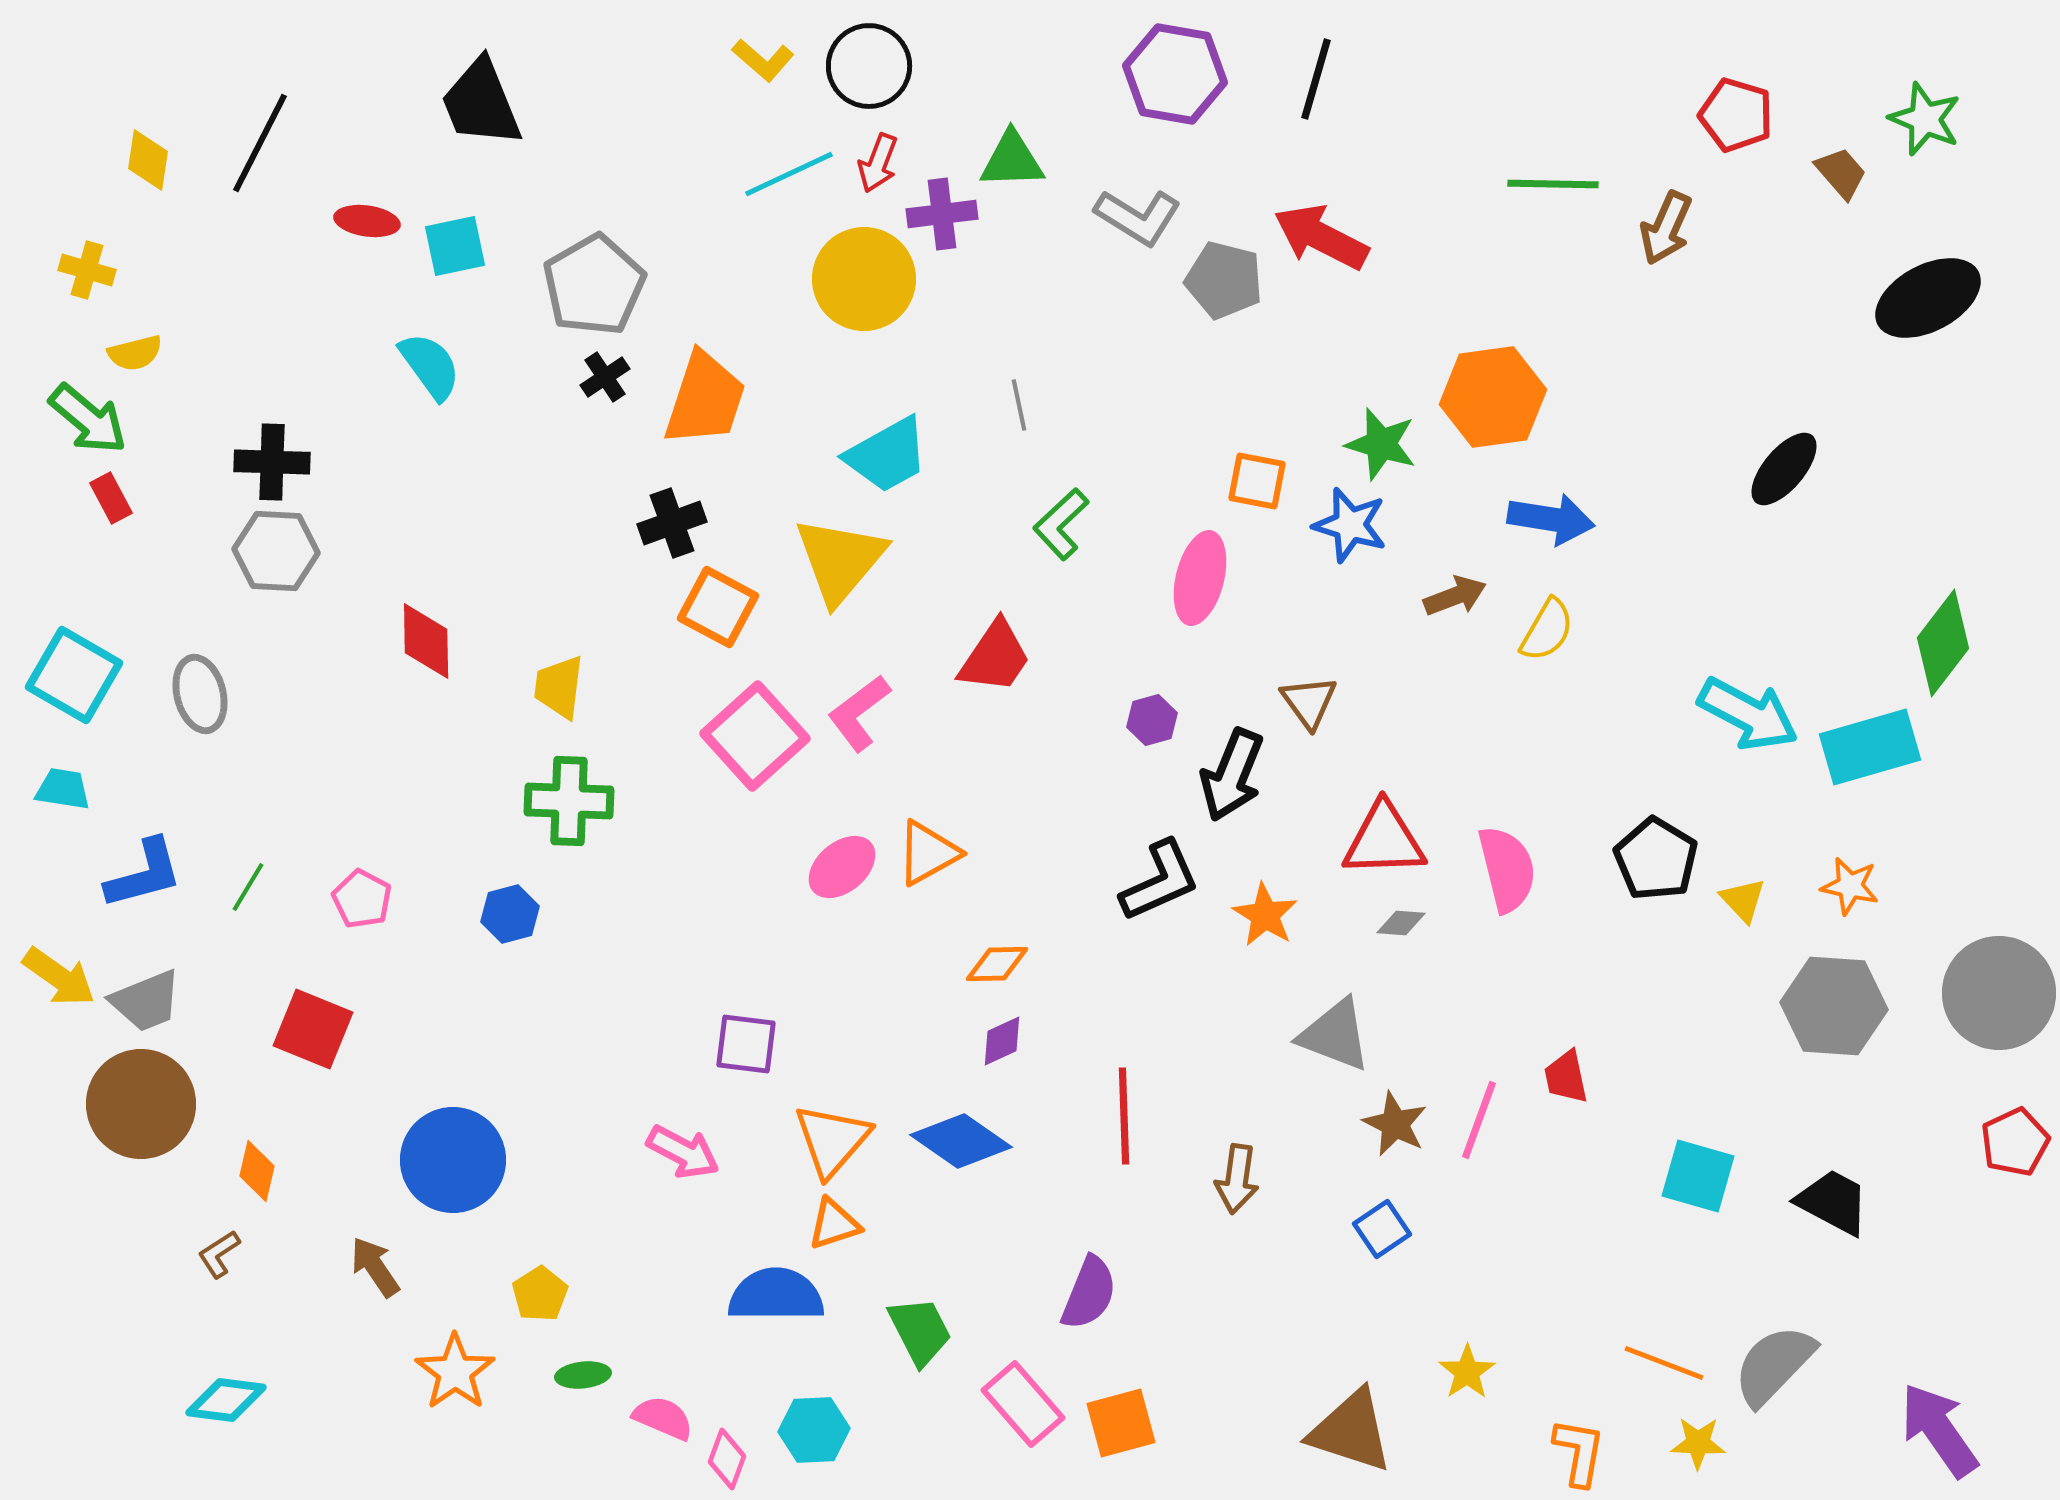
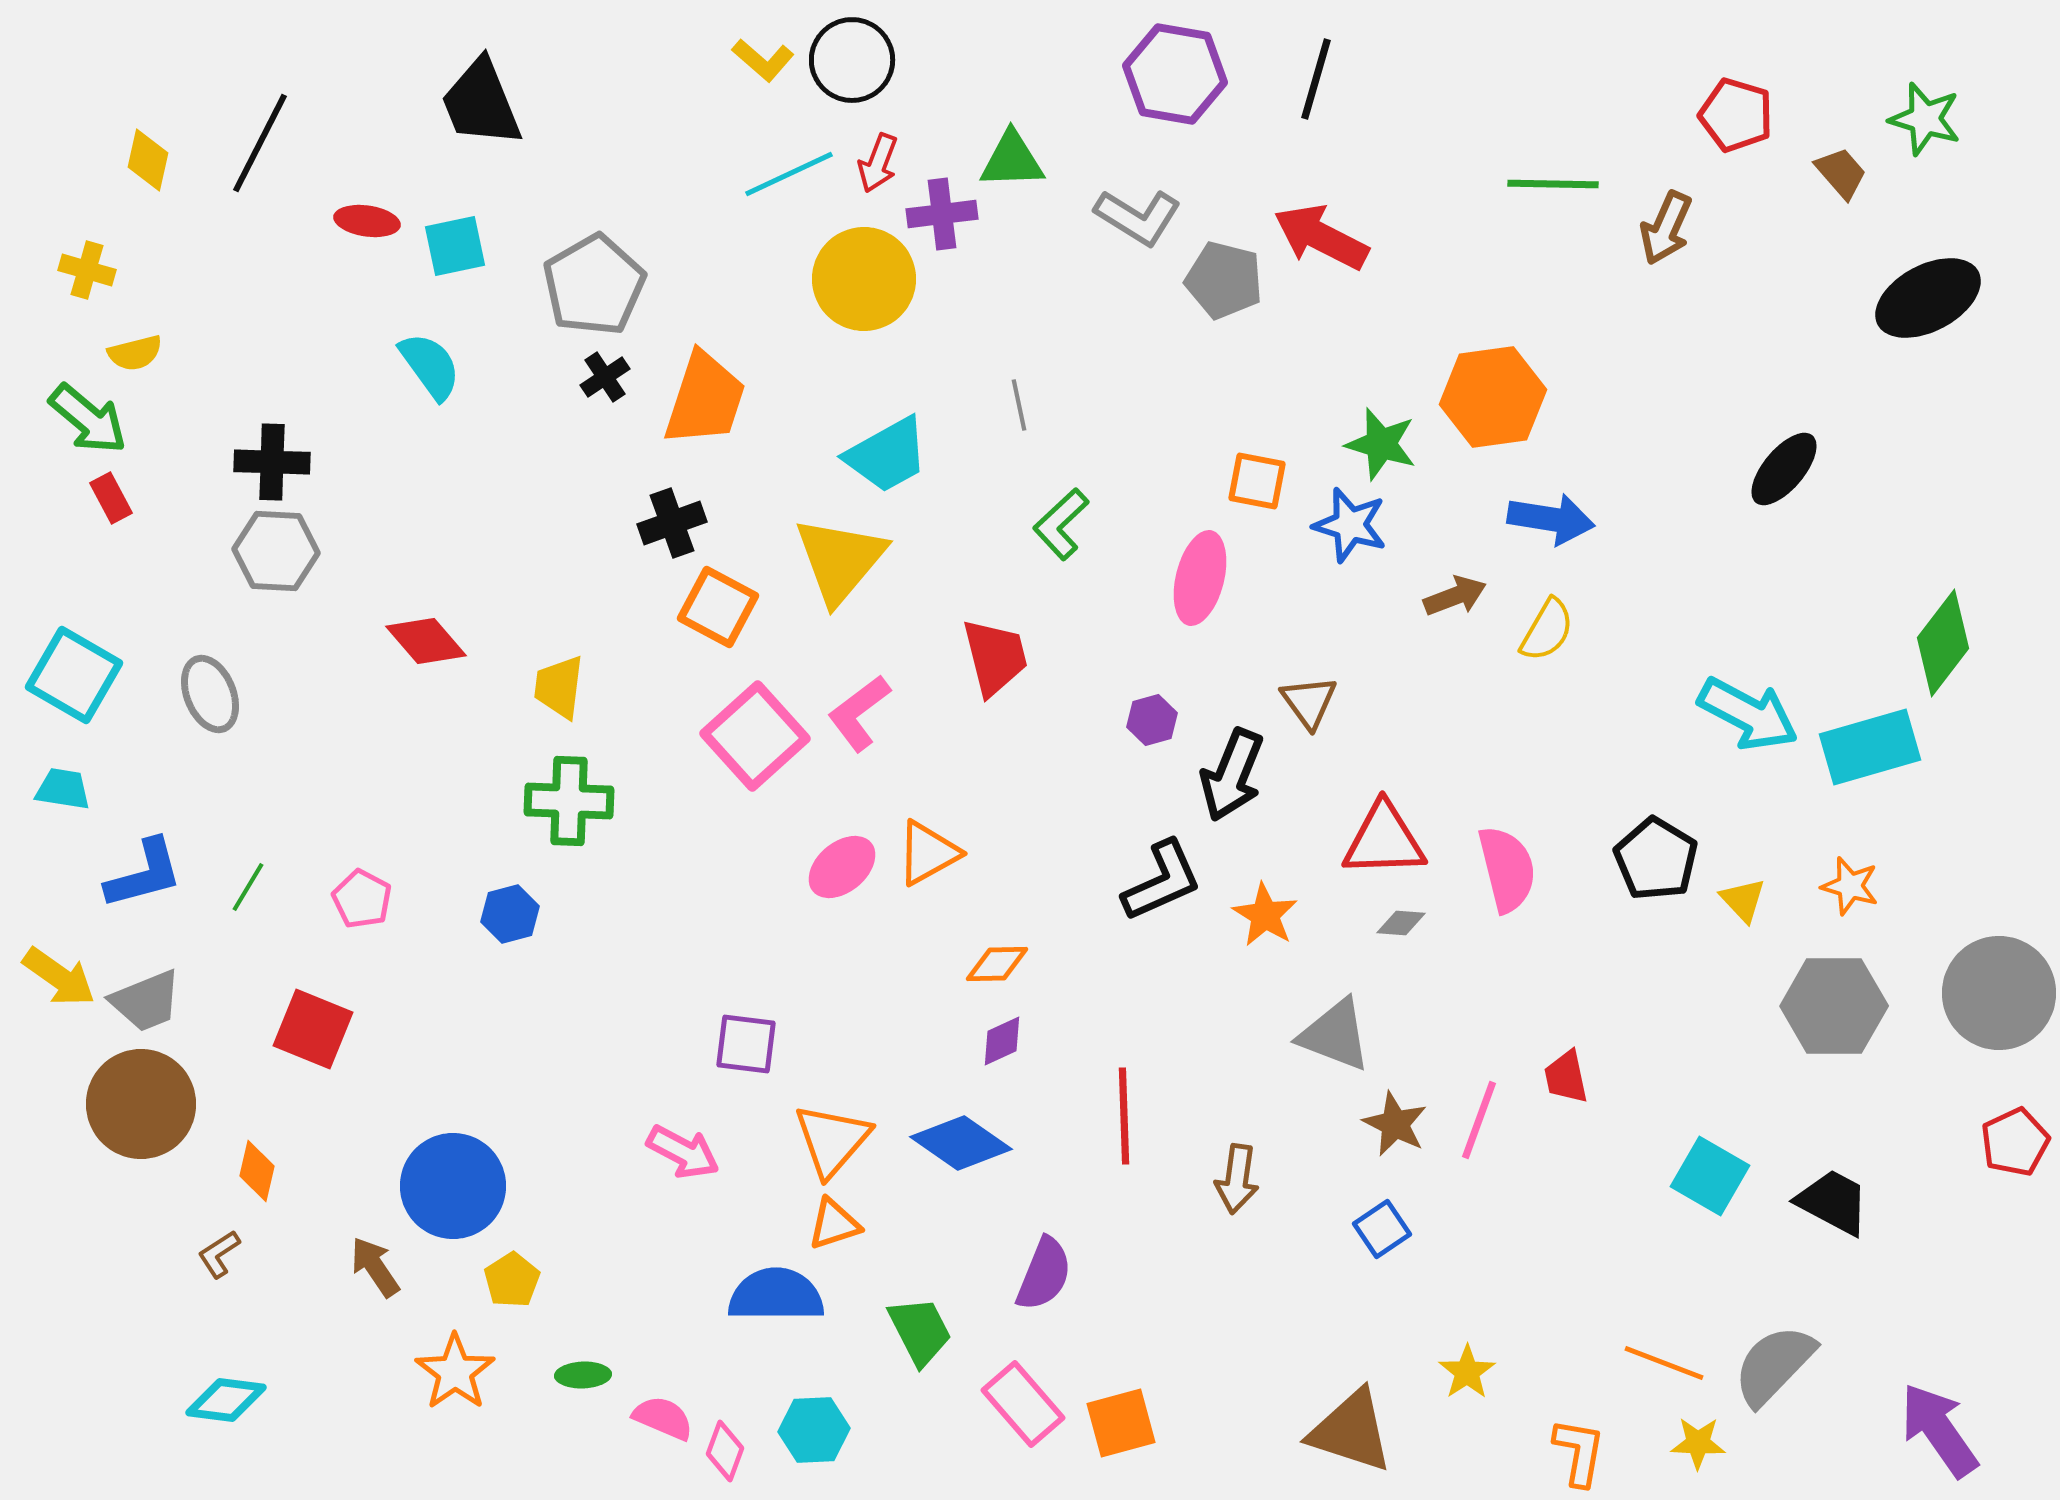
black circle at (869, 66): moved 17 px left, 6 px up
green star at (1925, 119): rotated 6 degrees counterclockwise
yellow diamond at (148, 160): rotated 4 degrees clockwise
red diamond at (426, 641): rotated 40 degrees counterclockwise
red trapezoid at (995, 657): rotated 48 degrees counterclockwise
gray ellipse at (200, 694): moved 10 px right; rotated 8 degrees counterclockwise
black L-shape at (1160, 881): moved 2 px right
orange star at (1850, 886): rotated 4 degrees clockwise
gray hexagon at (1834, 1006): rotated 4 degrees counterclockwise
blue diamond at (961, 1141): moved 2 px down
blue circle at (453, 1160): moved 26 px down
cyan square at (1698, 1176): moved 12 px right; rotated 14 degrees clockwise
purple semicircle at (1089, 1293): moved 45 px left, 19 px up
yellow pentagon at (540, 1294): moved 28 px left, 14 px up
green ellipse at (583, 1375): rotated 4 degrees clockwise
pink diamond at (727, 1459): moved 2 px left, 8 px up
